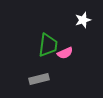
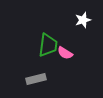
pink semicircle: rotated 56 degrees clockwise
gray rectangle: moved 3 px left
